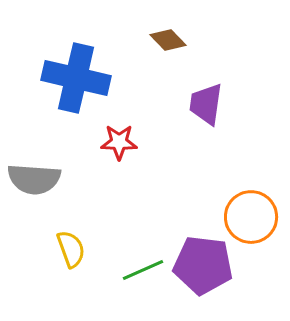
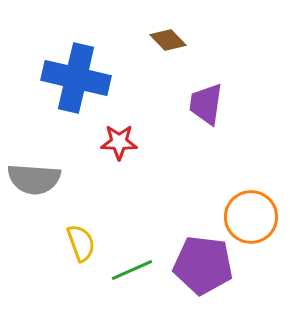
yellow semicircle: moved 10 px right, 6 px up
green line: moved 11 px left
